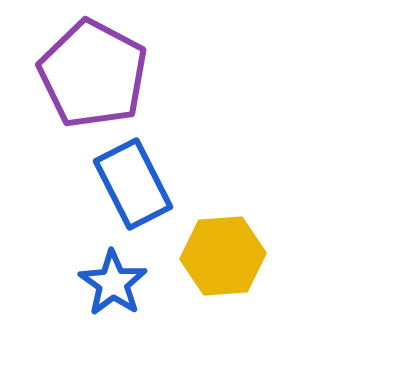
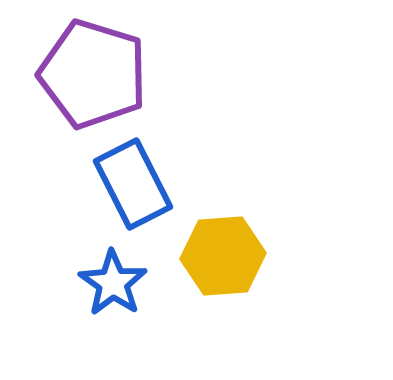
purple pentagon: rotated 11 degrees counterclockwise
